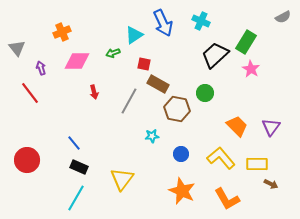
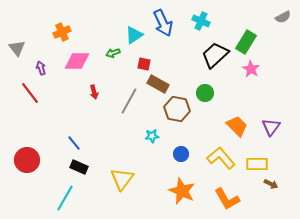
cyan line: moved 11 px left
